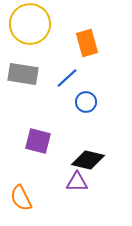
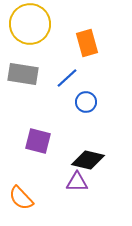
orange semicircle: rotated 16 degrees counterclockwise
